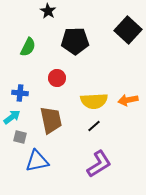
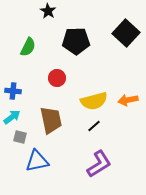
black square: moved 2 px left, 3 px down
black pentagon: moved 1 px right
blue cross: moved 7 px left, 2 px up
yellow semicircle: rotated 12 degrees counterclockwise
